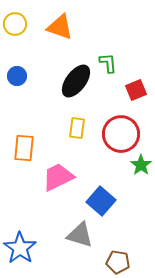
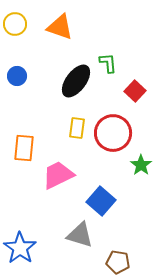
red square: moved 1 px left, 1 px down; rotated 25 degrees counterclockwise
red circle: moved 8 px left, 1 px up
pink trapezoid: moved 2 px up
